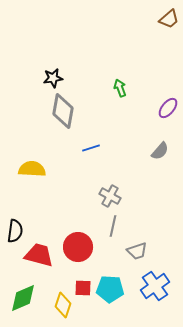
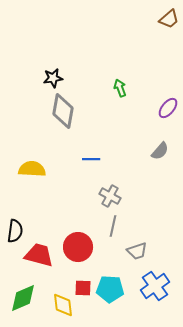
blue line: moved 11 px down; rotated 18 degrees clockwise
yellow diamond: rotated 25 degrees counterclockwise
